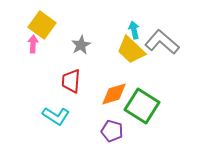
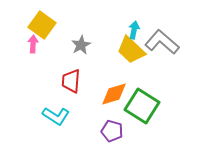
cyan arrow: rotated 24 degrees clockwise
